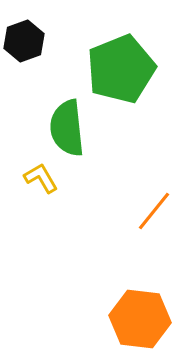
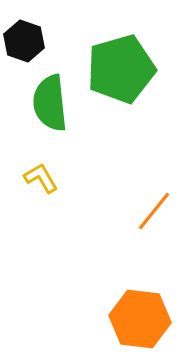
black hexagon: rotated 21 degrees counterclockwise
green pentagon: rotated 6 degrees clockwise
green semicircle: moved 17 px left, 25 px up
